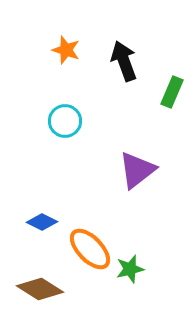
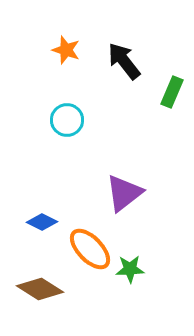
black arrow: rotated 18 degrees counterclockwise
cyan circle: moved 2 px right, 1 px up
purple triangle: moved 13 px left, 23 px down
green star: rotated 12 degrees clockwise
